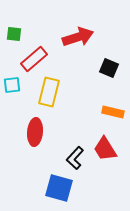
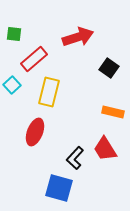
black square: rotated 12 degrees clockwise
cyan square: rotated 36 degrees counterclockwise
red ellipse: rotated 16 degrees clockwise
